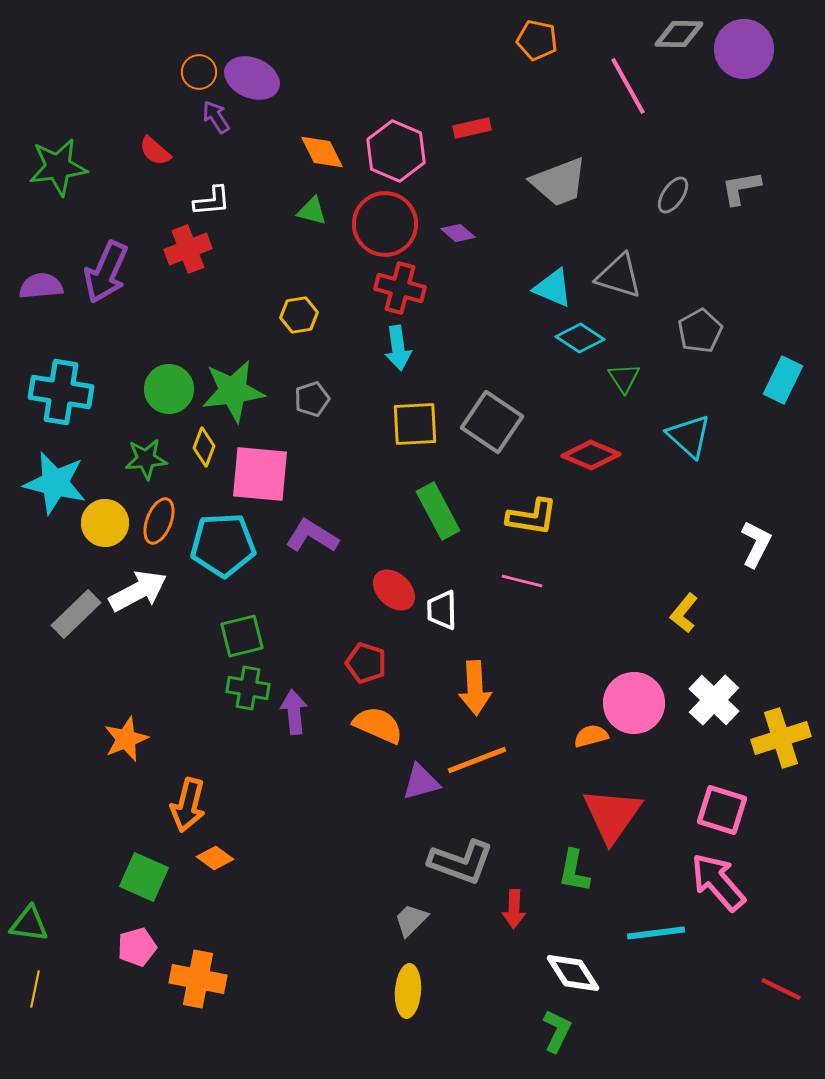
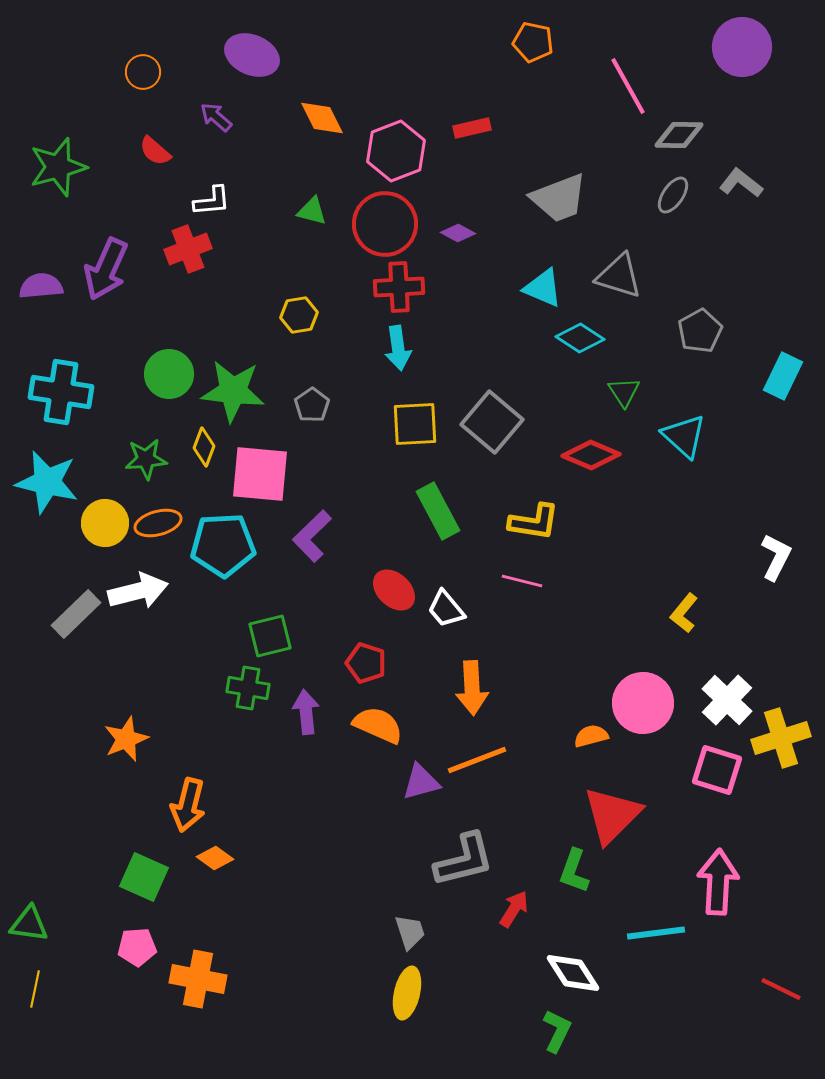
gray diamond at (679, 34): moved 101 px down
orange pentagon at (537, 40): moved 4 px left, 2 px down
purple circle at (744, 49): moved 2 px left, 2 px up
orange circle at (199, 72): moved 56 px left
purple ellipse at (252, 78): moved 23 px up
purple arrow at (216, 117): rotated 16 degrees counterclockwise
pink hexagon at (396, 151): rotated 16 degrees clockwise
orange diamond at (322, 152): moved 34 px up
green star at (58, 167): rotated 8 degrees counterclockwise
gray trapezoid at (559, 182): moved 16 px down
gray L-shape at (741, 188): moved 5 px up; rotated 48 degrees clockwise
purple diamond at (458, 233): rotated 12 degrees counterclockwise
purple arrow at (106, 272): moved 3 px up
red cross at (400, 288): moved 1 px left, 1 px up; rotated 18 degrees counterclockwise
cyan triangle at (553, 288): moved 10 px left
green triangle at (624, 378): moved 14 px down
cyan rectangle at (783, 380): moved 4 px up
green circle at (169, 389): moved 15 px up
green star at (233, 391): rotated 14 degrees clockwise
gray pentagon at (312, 399): moved 6 px down; rotated 16 degrees counterclockwise
gray square at (492, 422): rotated 6 degrees clockwise
cyan triangle at (689, 436): moved 5 px left
cyan star at (55, 483): moved 8 px left, 1 px up
yellow L-shape at (532, 517): moved 2 px right, 5 px down
orange ellipse at (159, 521): moved 1 px left, 2 px down; rotated 54 degrees clockwise
purple L-shape at (312, 536): rotated 76 degrees counterclockwise
white L-shape at (756, 544): moved 20 px right, 13 px down
white arrow at (138, 591): rotated 14 degrees clockwise
white trapezoid at (442, 610): moved 4 px right, 1 px up; rotated 39 degrees counterclockwise
green square at (242, 636): moved 28 px right
orange arrow at (475, 688): moved 3 px left
white cross at (714, 700): moved 13 px right
pink circle at (634, 703): moved 9 px right
purple arrow at (294, 712): moved 12 px right
pink square at (722, 810): moved 5 px left, 40 px up
red triangle at (612, 815): rotated 10 degrees clockwise
gray L-shape at (461, 862): moved 3 px right, 2 px up; rotated 34 degrees counterclockwise
green L-shape at (574, 871): rotated 9 degrees clockwise
pink arrow at (718, 882): rotated 44 degrees clockwise
red arrow at (514, 909): rotated 150 degrees counterclockwise
gray trapezoid at (411, 920): moved 1 px left, 12 px down; rotated 117 degrees clockwise
pink pentagon at (137, 947): rotated 12 degrees clockwise
yellow ellipse at (408, 991): moved 1 px left, 2 px down; rotated 9 degrees clockwise
